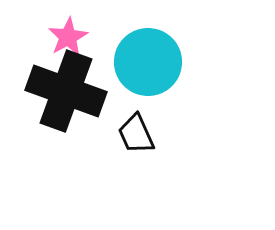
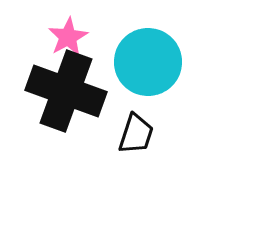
black trapezoid: rotated 138 degrees counterclockwise
